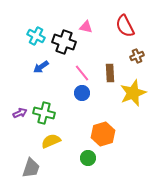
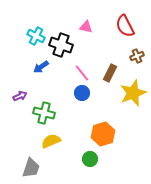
black cross: moved 3 px left, 3 px down
brown rectangle: rotated 30 degrees clockwise
purple arrow: moved 17 px up
green circle: moved 2 px right, 1 px down
